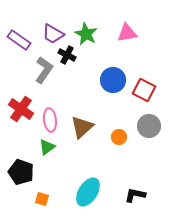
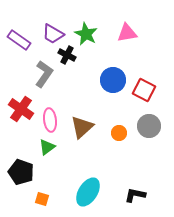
gray L-shape: moved 4 px down
orange circle: moved 4 px up
